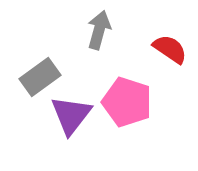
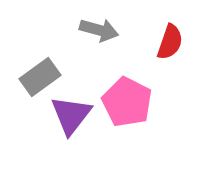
gray arrow: rotated 90 degrees clockwise
red semicircle: moved 7 px up; rotated 75 degrees clockwise
pink pentagon: rotated 9 degrees clockwise
